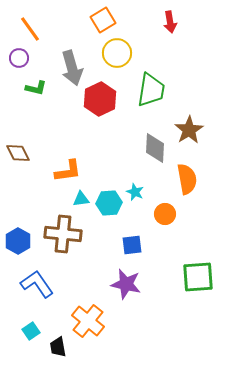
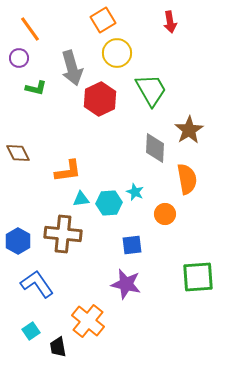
green trapezoid: rotated 39 degrees counterclockwise
